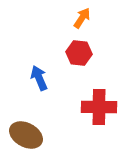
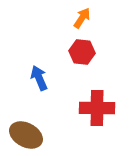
red hexagon: moved 3 px right, 1 px up
red cross: moved 2 px left, 1 px down
